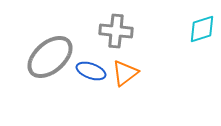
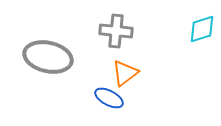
gray ellipse: moved 2 px left; rotated 54 degrees clockwise
blue ellipse: moved 18 px right, 27 px down; rotated 8 degrees clockwise
